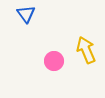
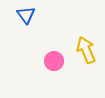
blue triangle: moved 1 px down
